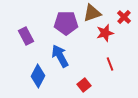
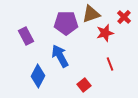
brown triangle: moved 1 px left, 1 px down
